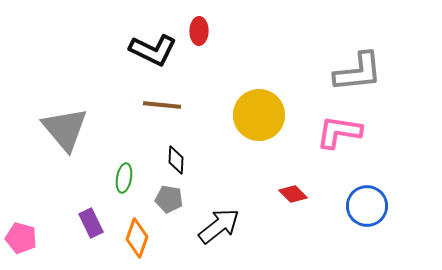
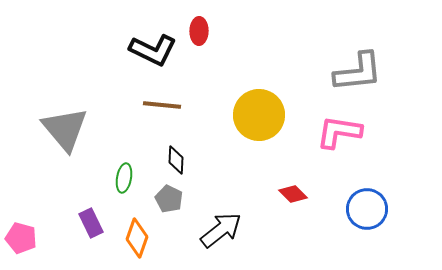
gray pentagon: rotated 16 degrees clockwise
blue circle: moved 3 px down
black arrow: moved 2 px right, 4 px down
